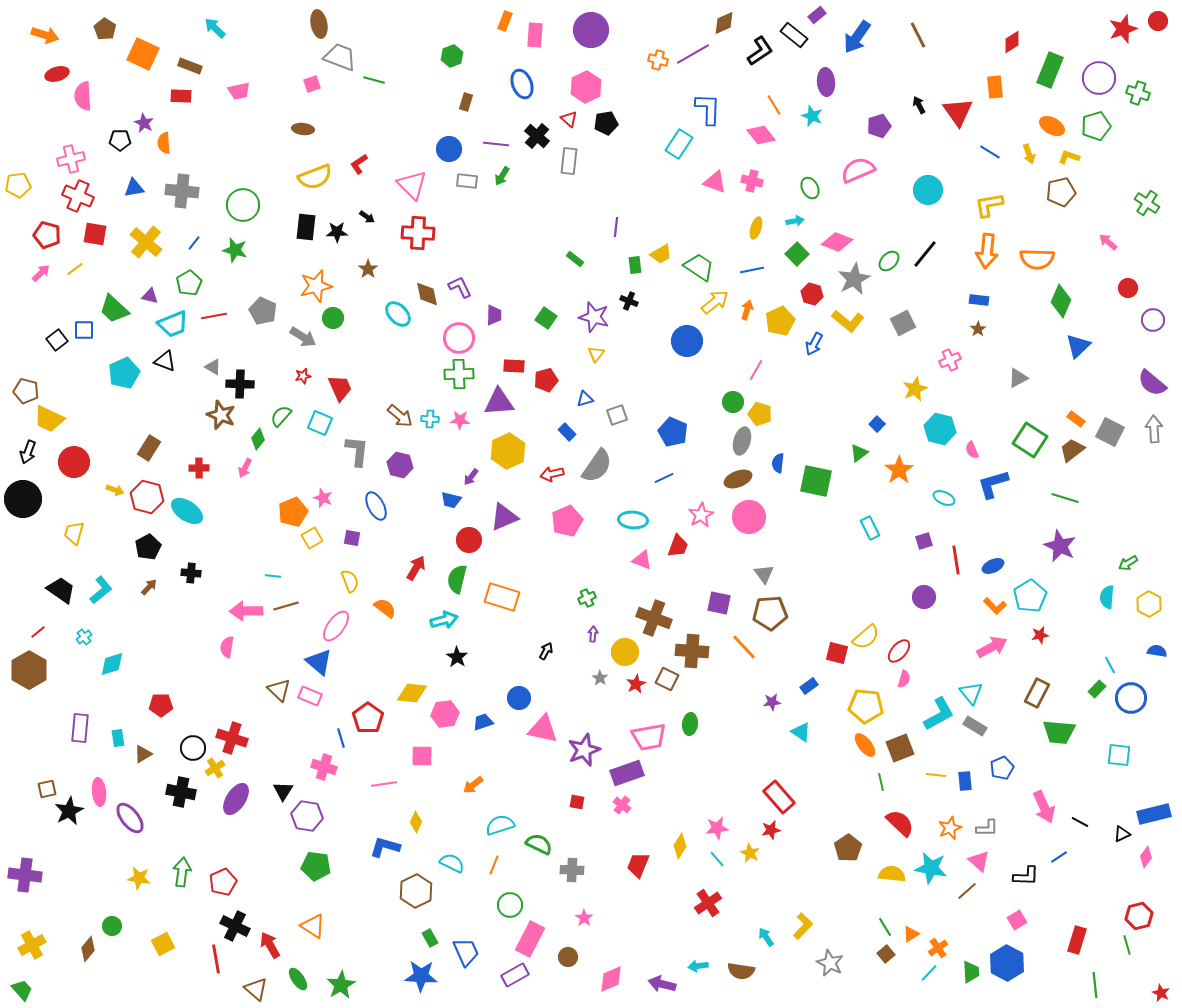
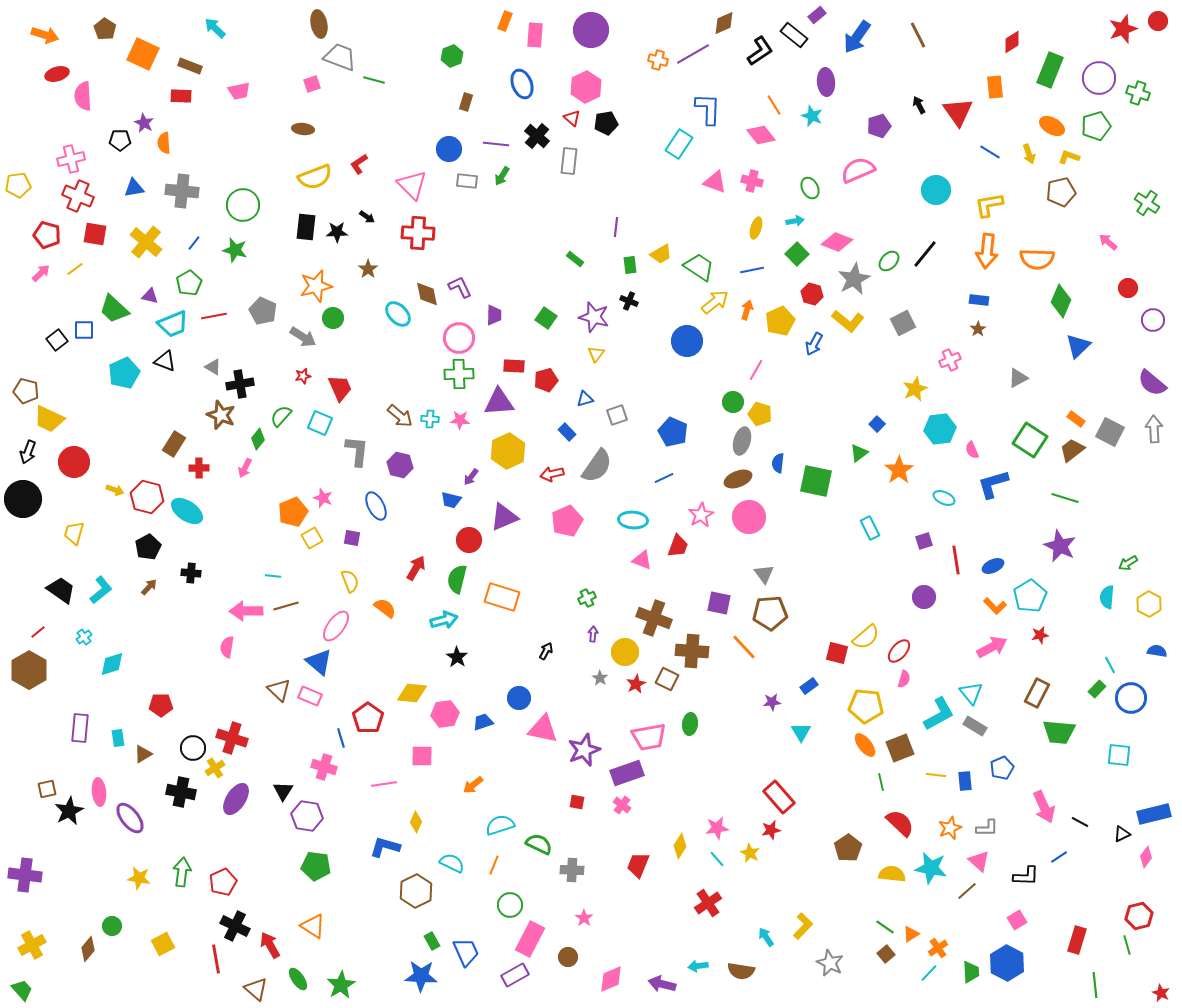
red triangle at (569, 119): moved 3 px right, 1 px up
cyan circle at (928, 190): moved 8 px right
green rectangle at (635, 265): moved 5 px left
black cross at (240, 384): rotated 12 degrees counterclockwise
cyan hexagon at (940, 429): rotated 20 degrees counterclockwise
brown rectangle at (149, 448): moved 25 px right, 4 px up
cyan triangle at (801, 732): rotated 25 degrees clockwise
green line at (885, 927): rotated 24 degrees counterclockwise
green rectangle at (430, 938): moved 2 px right, 3 px down
